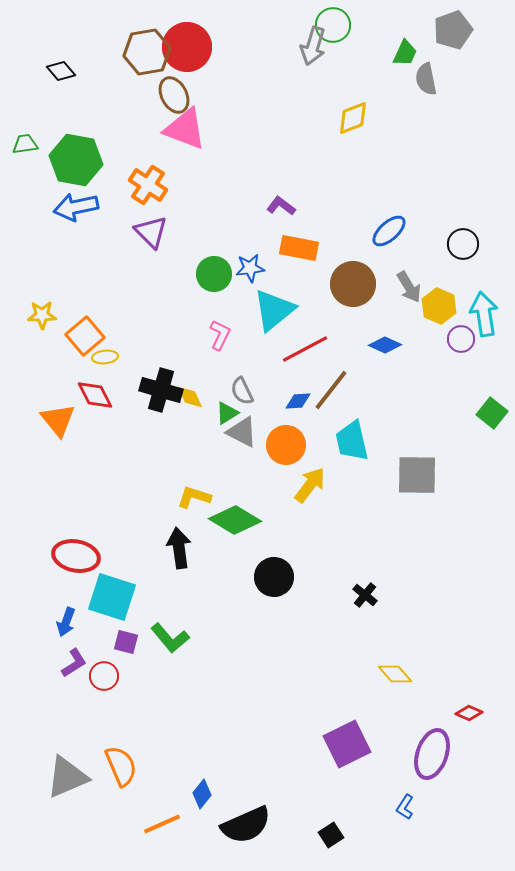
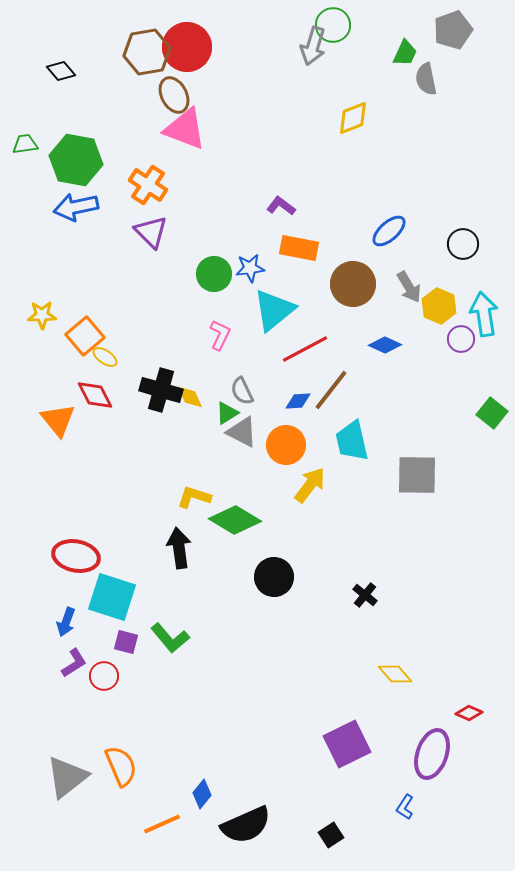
yellow ellipse at (105, 357): rotated 40 degrees clockwise
gray triangle at (67, 777): rotated 15 degrees counterclockwise
